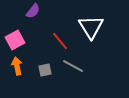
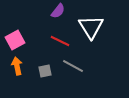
purple semicircle: moved 25 px right
red line: rotated 24 degrees counterclockwise
gray square: moved 1 px down
